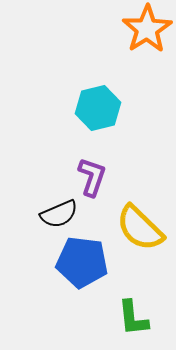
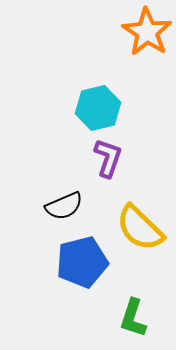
orange star: moved 3 px down; rotated 6 degrees counterclockwise
purple L-shape: moved 16 px right, 19 px up
black semicircle: moved 5 px right, 8 px up
blue pentagon: rotated 21 degrees counterclockwise
green L-shape: rotated 24 degrees clockwise
